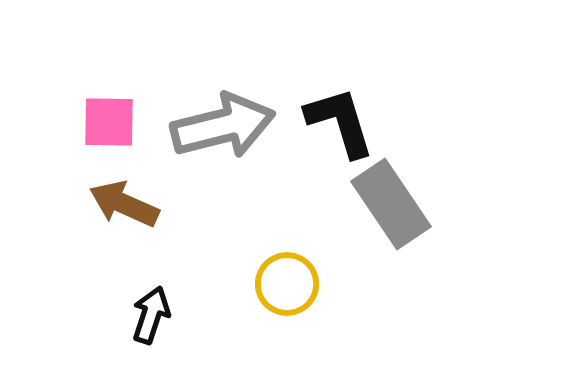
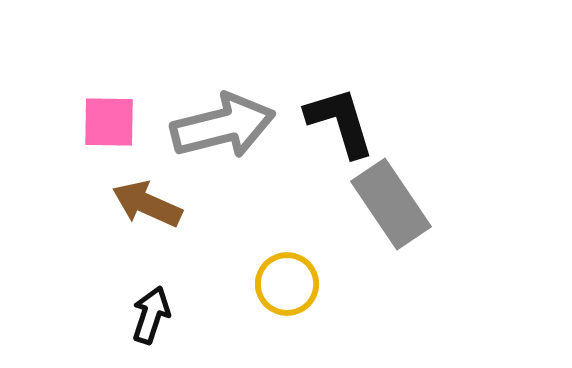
brown arrow: moved 23 px right
